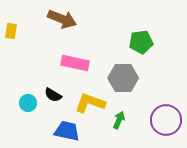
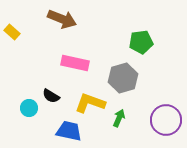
yellow rectangle: moved 1 px right, 1 px down; rotated 56 degrees counterclockwise
gray hexagon: rotated 16 degrees counterclockwise
black semicircle: moved 2 px left, 1 px down
cyan circle: moved 1 px right, 5 px down
green arrow: moved 2 px up
blue trapezoid: moved 2 px right
